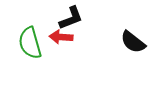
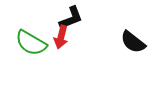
red arrow: rotated 80 degrees counterclockwise
green semicircle: moved 1 px right; rotated 44 degrees counterclockwise
